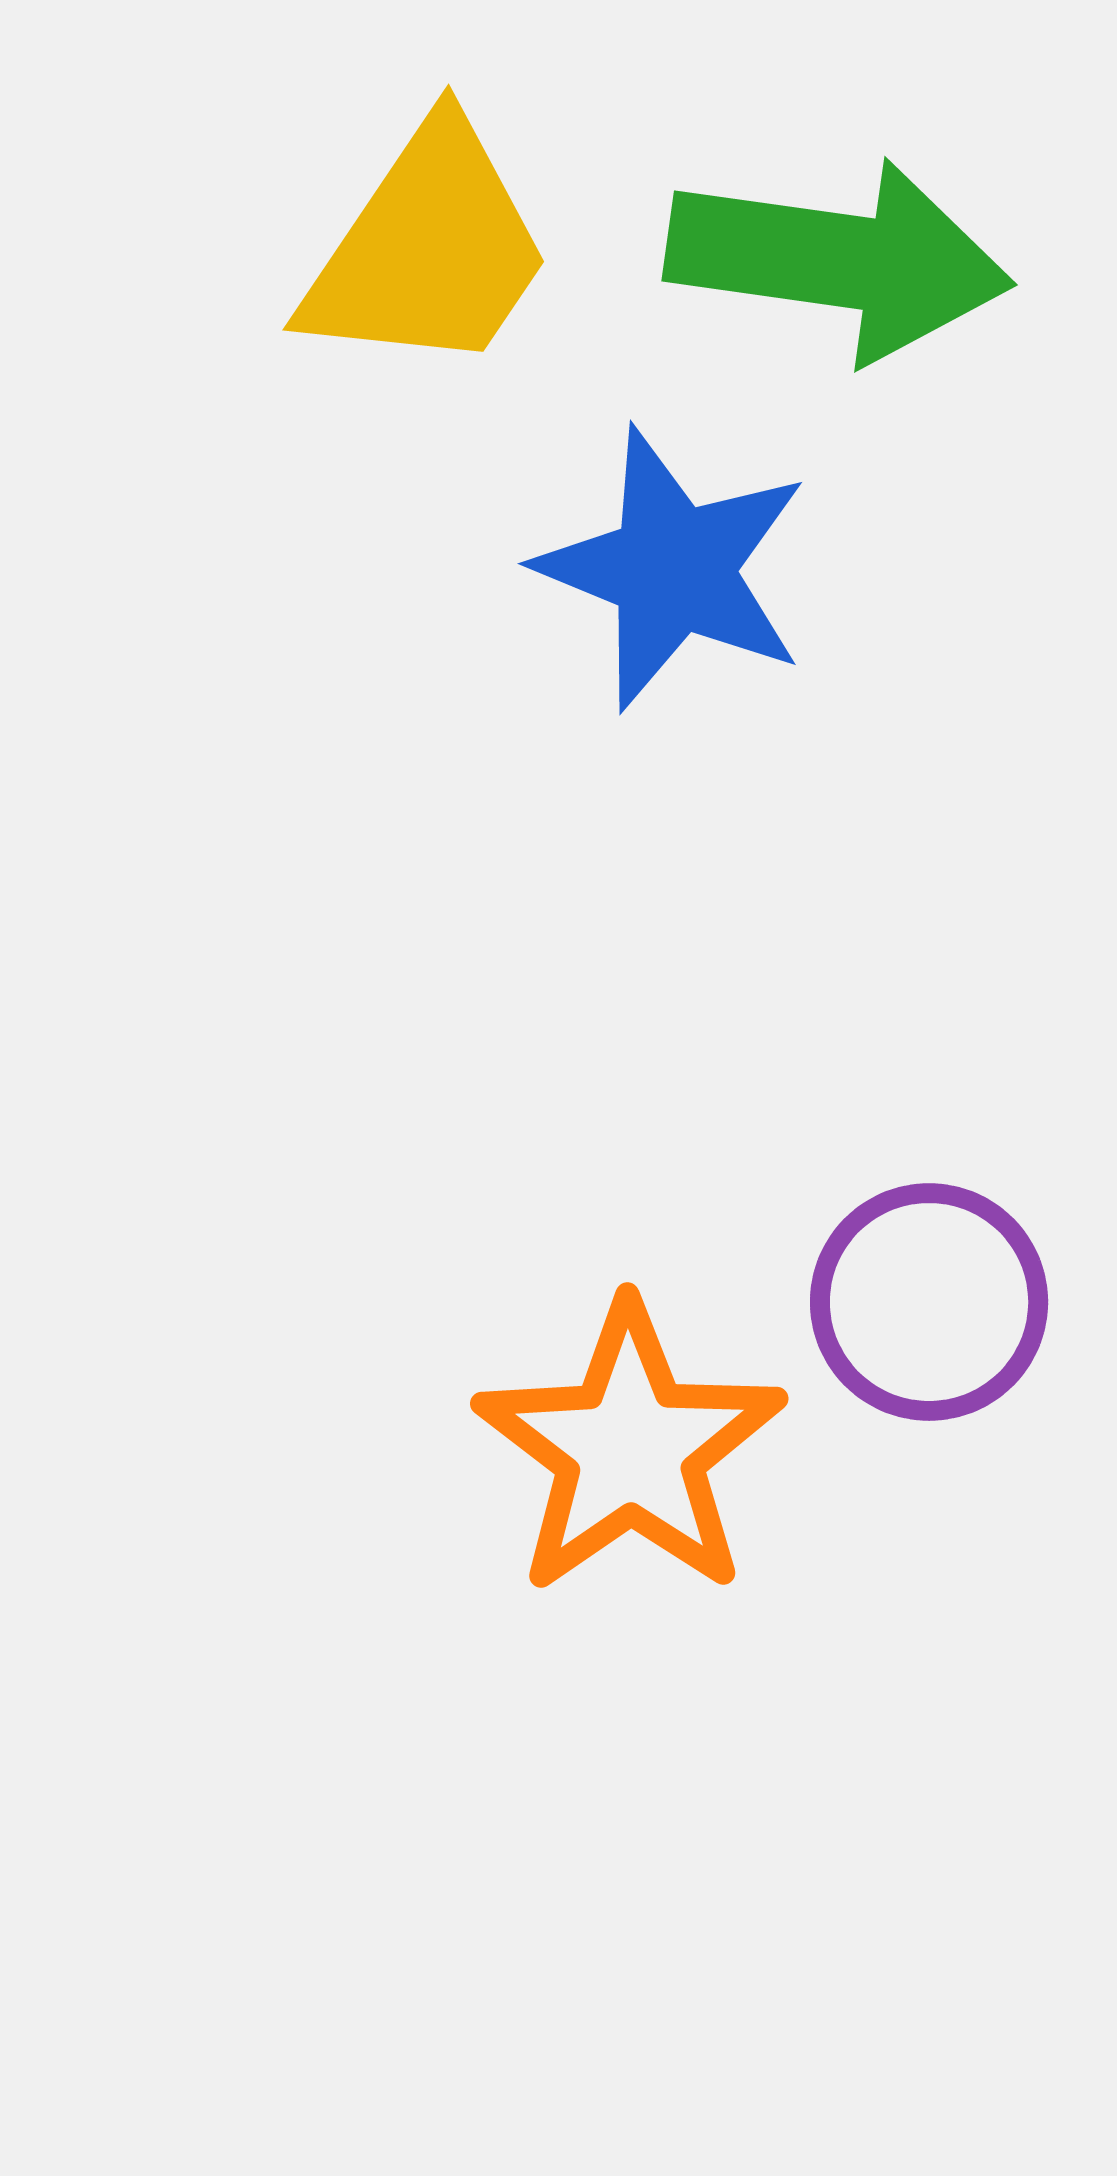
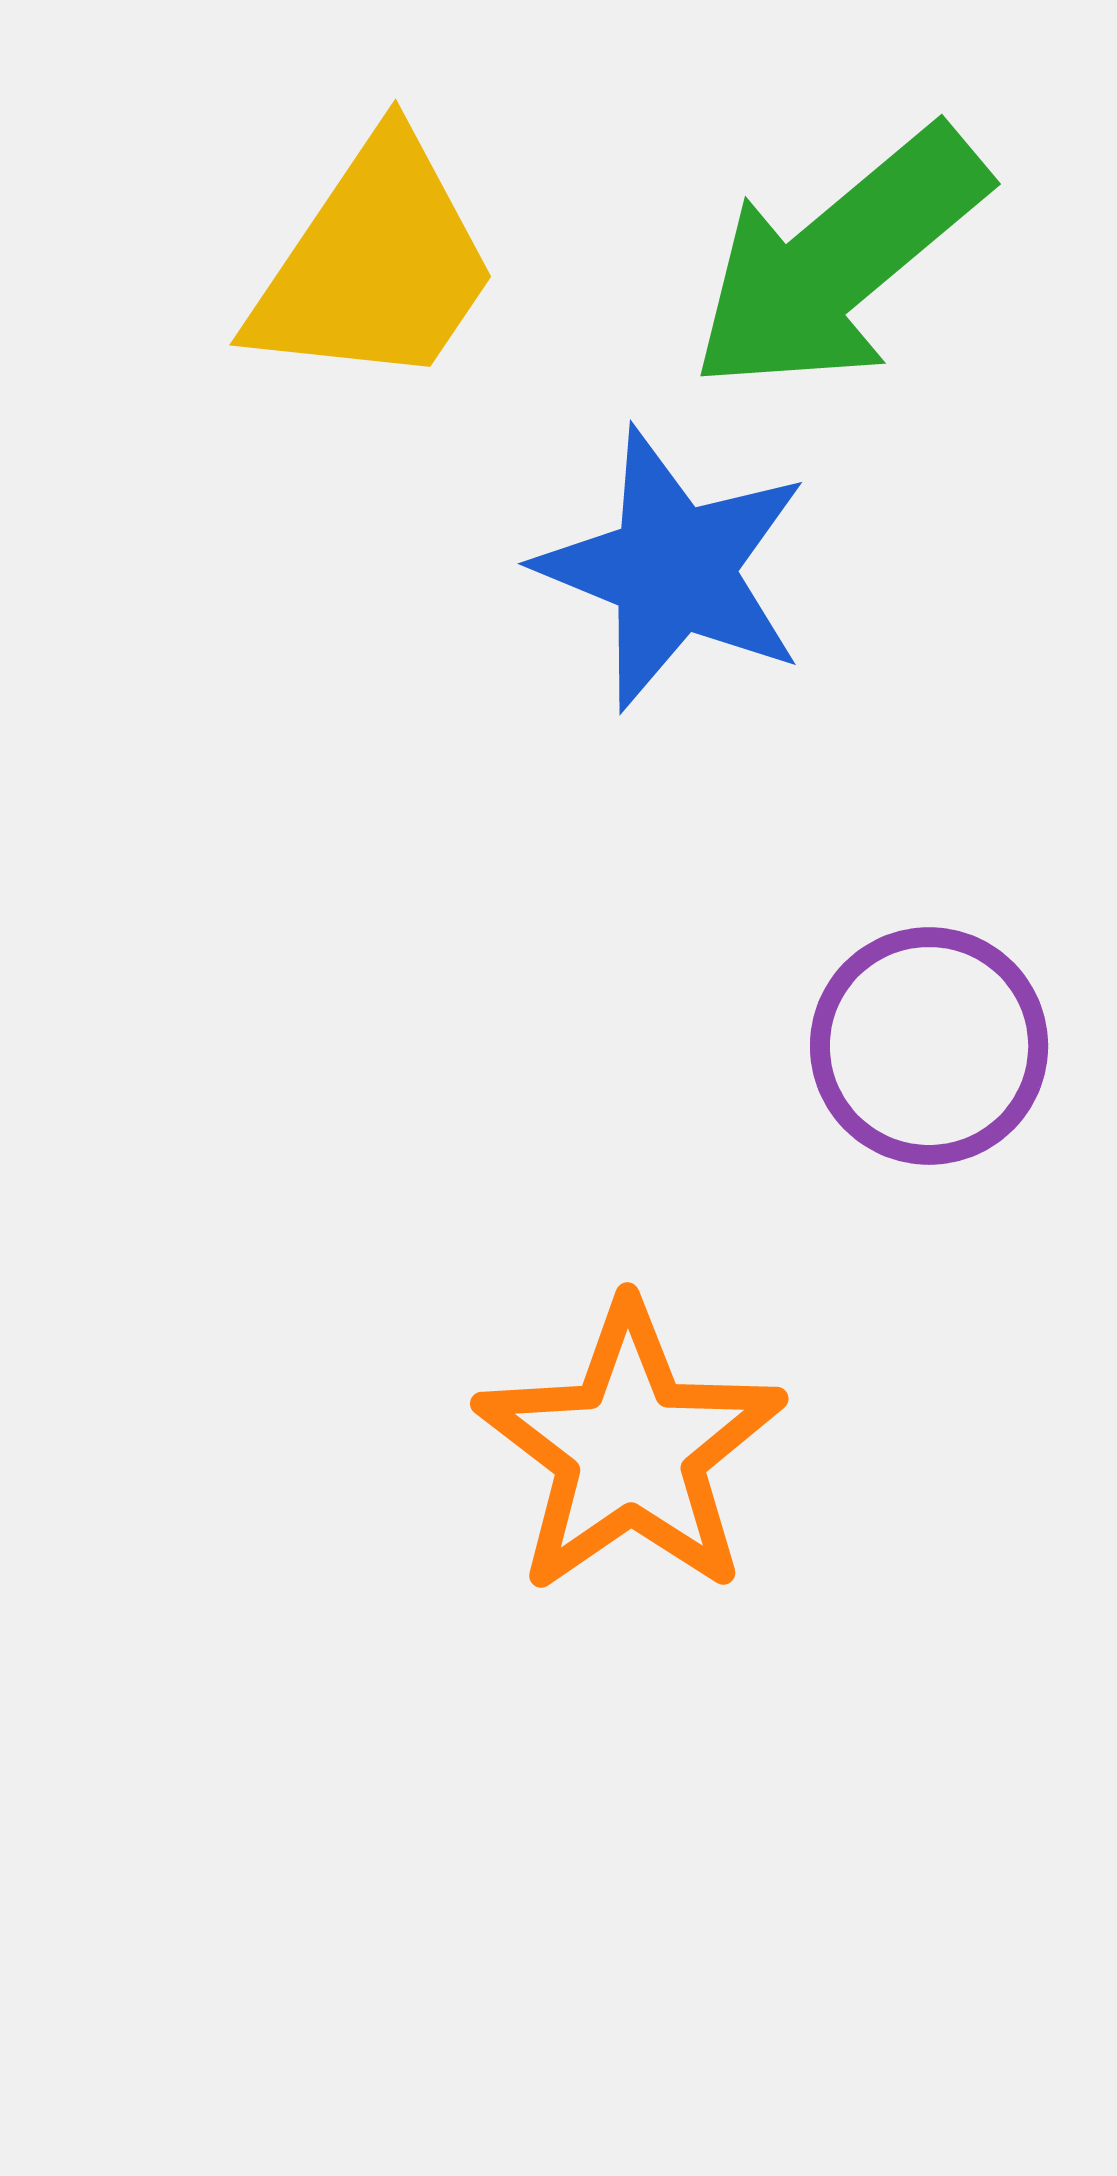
yellow trapezoid: moved 53 px left, 15 px down
green arrow: rotated 132 degrees clockwise
purple circle: moved 256 px up
